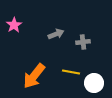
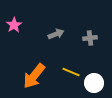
gray cross: moved 7 px right, 4 px up
yellow line: rotated 12 degrees clockwise
